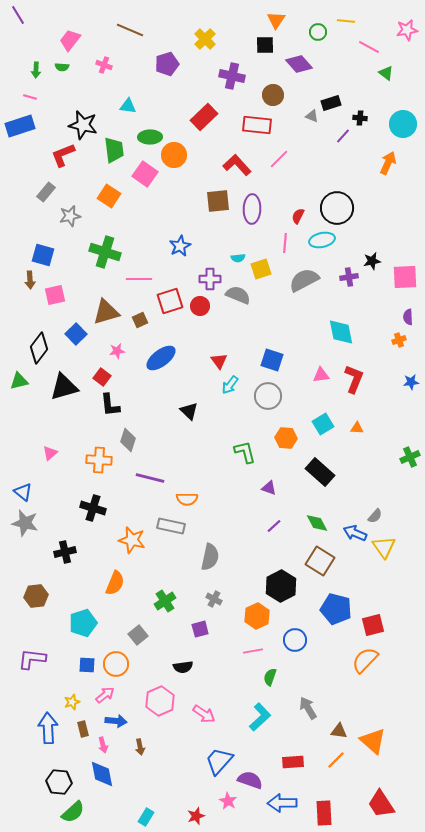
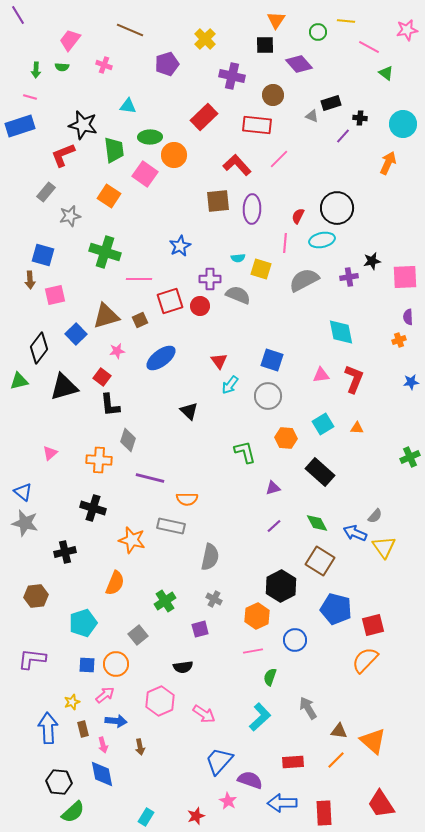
yellow square at (261, 269): rotated 35 degrees clockwise
brown triangle at (106, 312): moved 4 px down
purple triangle at (269, 488): moved 4 px right; rotated 35 degrees counterclockwise
